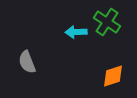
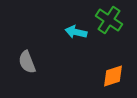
green cross: moved 2 px right, 2 px up
cyan arrow: rotated 15 degrees clockwise
